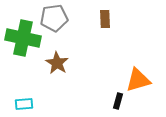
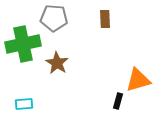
gray pentagon: rotated 12 degrees clockwise
green cross: moved 6 px down; rotated 24 degrees counterclockwise
